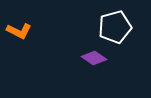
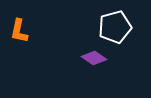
orange L-shape: rotated 75 degrees clockwise
